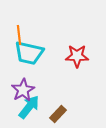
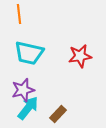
orange line: moved 21 px up
red star: moved 3 px right; rotated 10 degrees counterclockwise
purple star: rotated 15 degrees clockwise
cyan arrow: moved 1 px left, 1 px down
